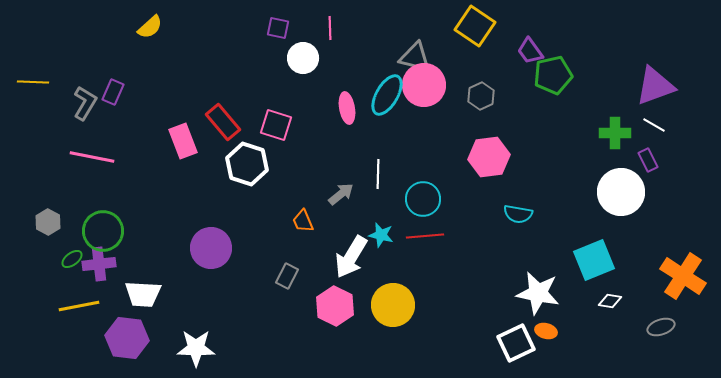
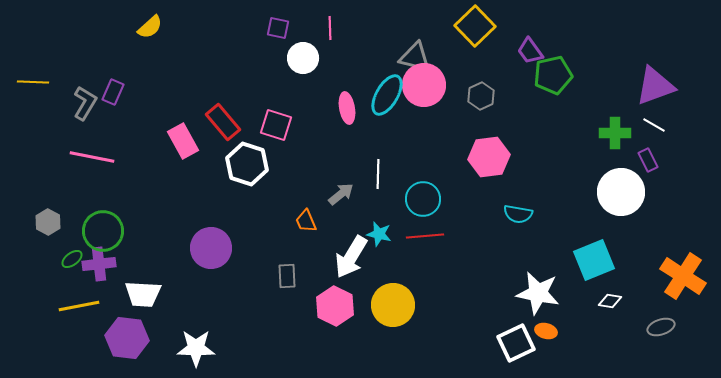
yellow square at (475, 26): rotated 12 degrees clockwise
pink rectangle at (183, 141): rotated 8 degrees counterclockwise
orange trapezoid at (303, 221): moved 3 px right
cyan star at (381, 235): moved 2 px left, 1 px up
gray rectangle at (287, 276): rotated 30 degrees counterclockwise
